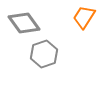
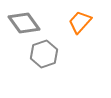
orange trapezoid: moved 4 px left, 5 px down; rotated 10 degrees clockwise
